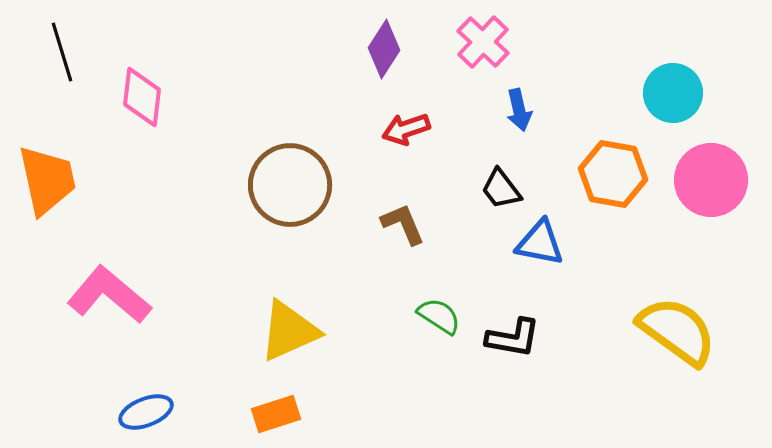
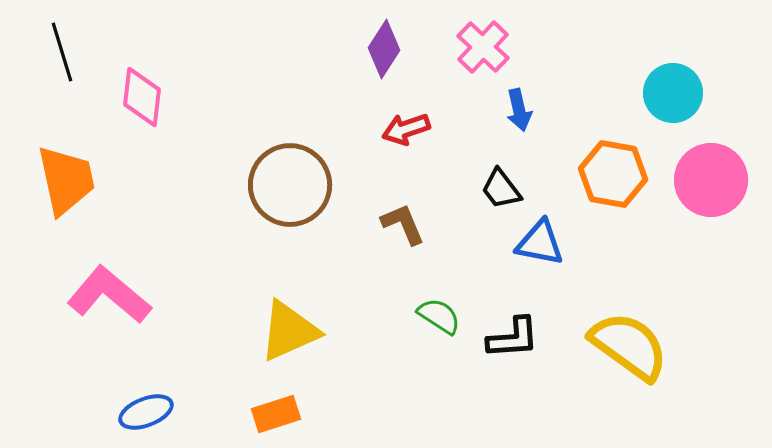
pink cross: moved 5 px down
orange trapezoid: moved 19 px right
yellow semicircle: moved 48 px left, 15 px down
black L-shape: rotated 14 degrees counterclockwise
